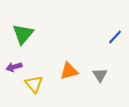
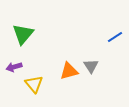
blue line: rotated 14 degrees clockwise
gray triangle: moved 9 px left, 9 px up
